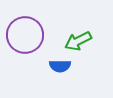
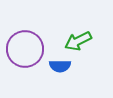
purple circle: moved 14 px down
